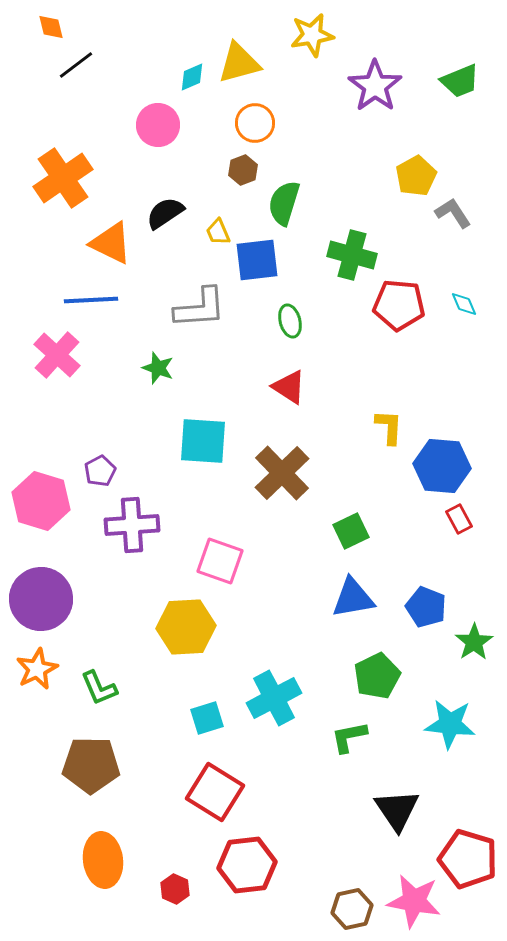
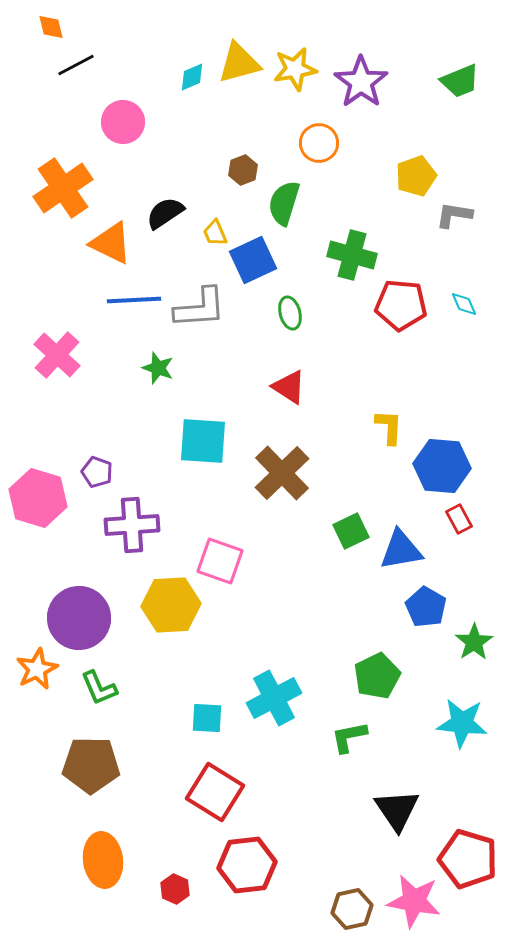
yellow star at (312, 35): moved 17 px left, 34 px down
black line at (76, 65): rotated 9 degrees clockwise
purple star at (375, 86): moved 14 px left, 4 px up
orange circle at (255, 123): moved 64 px right, 20 px down
pink circle at (158, 125): moved 35 px left, 3 px up
yellow pentagon at (416, 176): rotated 9 degrees clockwise
orange cross at (63, 178): moved 10 px down
gray L-shape at (453, 213): moved 1 px right, 2 px down; rotated 48 degrees counterclockwise
yellow trapezoid at (218, 232): moved 3 px left, 1 px down
blue square at (257, 260): moved 4 px left; rotated 18 degrees counterclockwise
blue line at (91, 300): moved 43 px right
red pentagon at (399, 305): moved 2 px right
green ellipse at (290, 321): moved 8 px up
purple pentagon at (100, 471): moved 3 px left, 1 px down; rotated 24 degrees counterclockwise
pink hexagon at (41, 501): moved 3 px left, 3 px up
blue triangle at (353, 598): moved 48 px right, 48 px up
purple circle at (41, 599): moved 38 px right, 19 px down
blue pentagon at (426, 607): rotated 9 degrees clockwise
yellow hexagon at (186, 627): moved 15 px left, 22 px up
cyan square at (207, 718): rotated 20 degrees clockwise
cyan star at (450, 724): moved 12 px right, 1 px up
